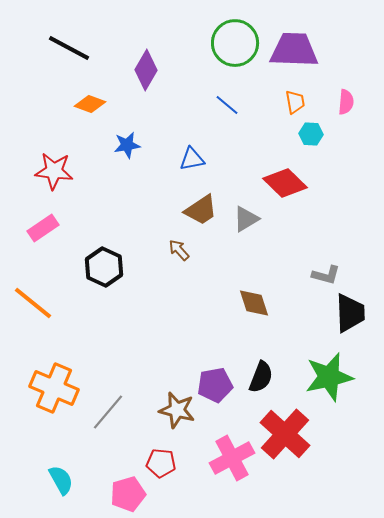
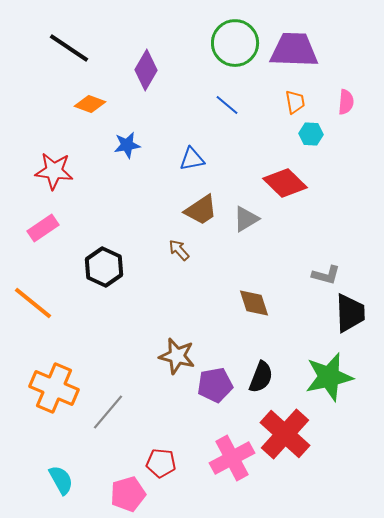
black line: rotated 6 degrees clockwise
brown star: moved 54 px up
